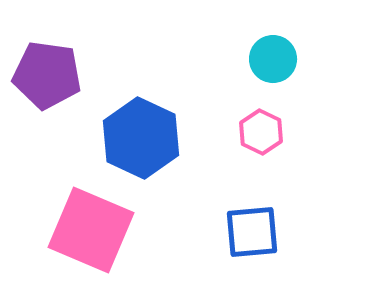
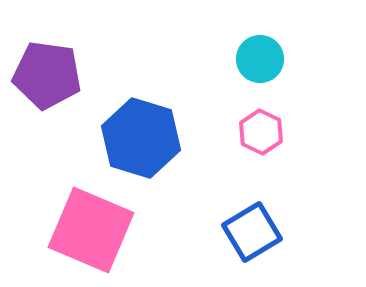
cyan circle: moved 13 px left
blue hexagon: rotated 8 degrees counterclockwise
blue square: rotated 26 degrees counterclockwise
